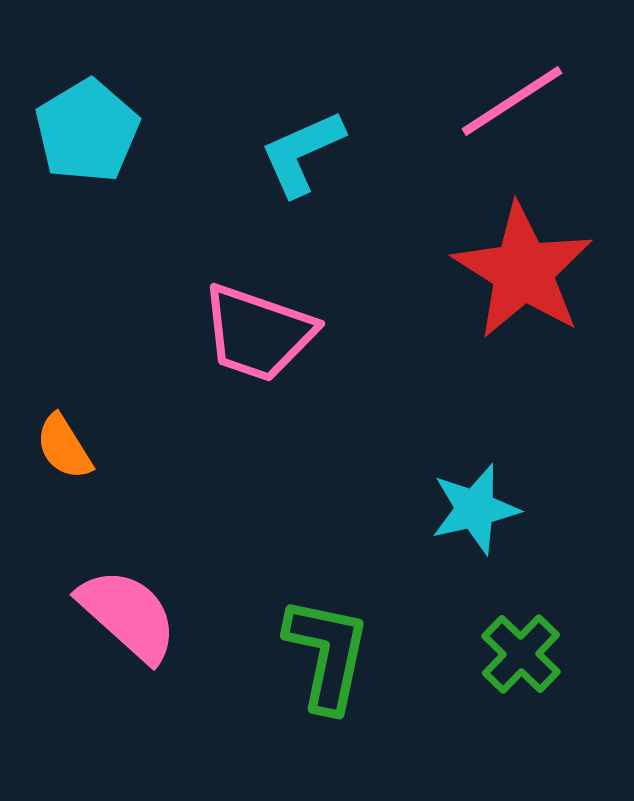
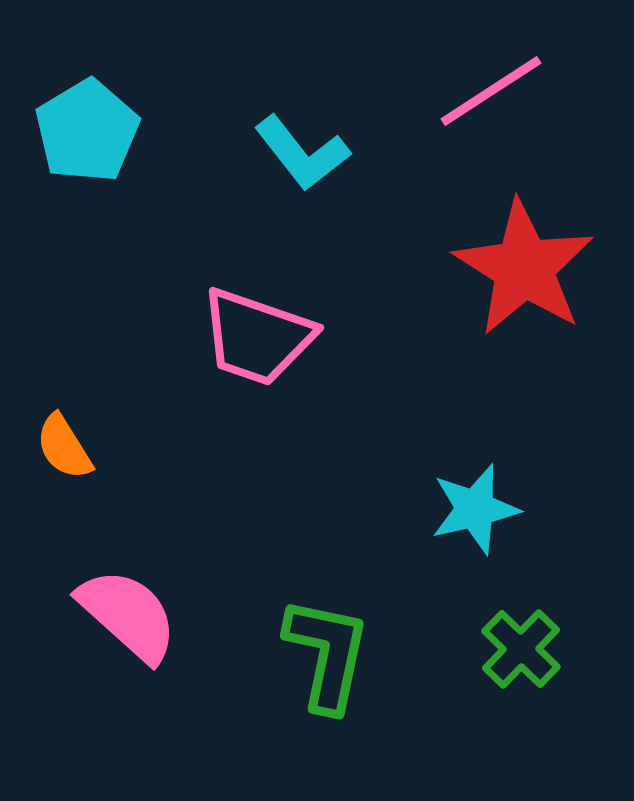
pink line: moved 21 px left, 10 px up
cyan L-shape: rotated 104 degrees counterclockwise
red star: moved 1 px right, 3 px up
pink trapezoid: moved 1 px left, 4 px down
green cross: moved 5 px up
